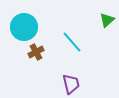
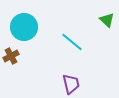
green triangle: rotated 35 degrees counterclockwise
cyan line: rotated 10 degrees counterclockwise
brown cross: moved 25 px left, 4 px down
